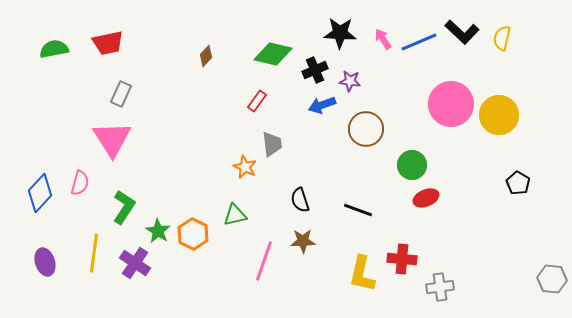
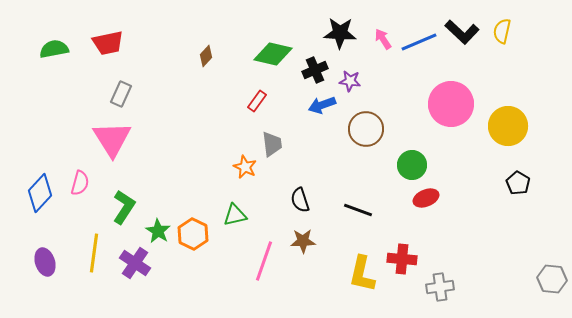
yellow semicircle: moved 7 px up
yellow circle: moved 9 px right, 11 px down
